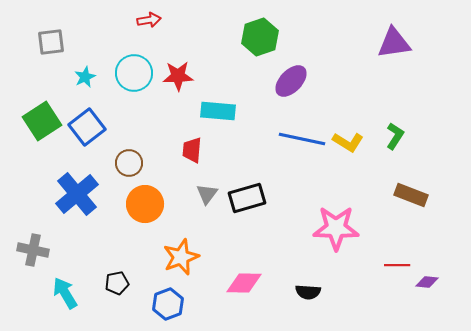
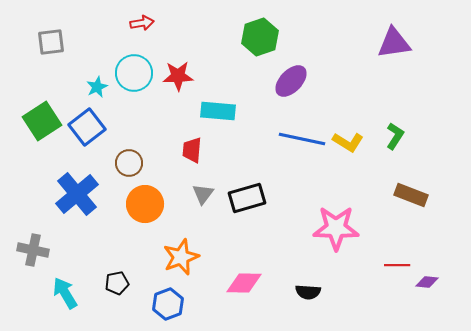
red arrow: moved 7 px left, 3 px down
cyan star: moved 12 px right, 10 px down
gray triangle: moved 4 px left
